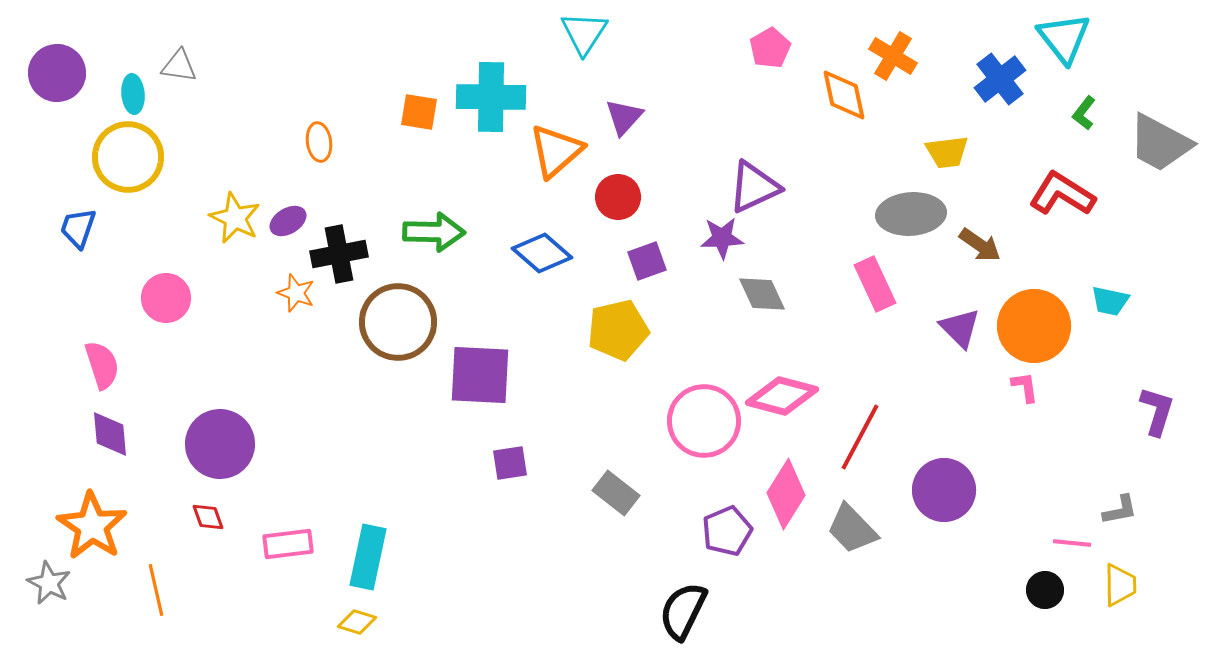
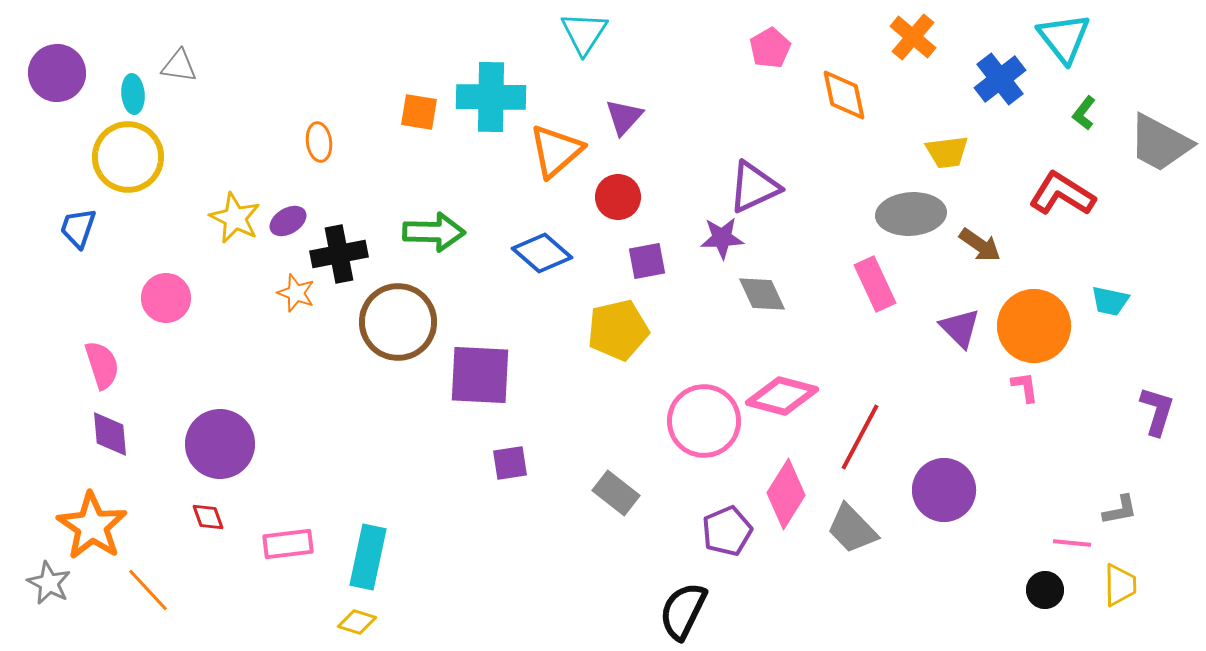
orange cross at (893, 56): moved 20 px right, 19 px up; rotated 9 degrees clockwise
purple square at (647, 261): rotated 9 degrees clockwise
orange line at (156, 590): moved 8 px left; rotated 30 degrees counterclockwise
